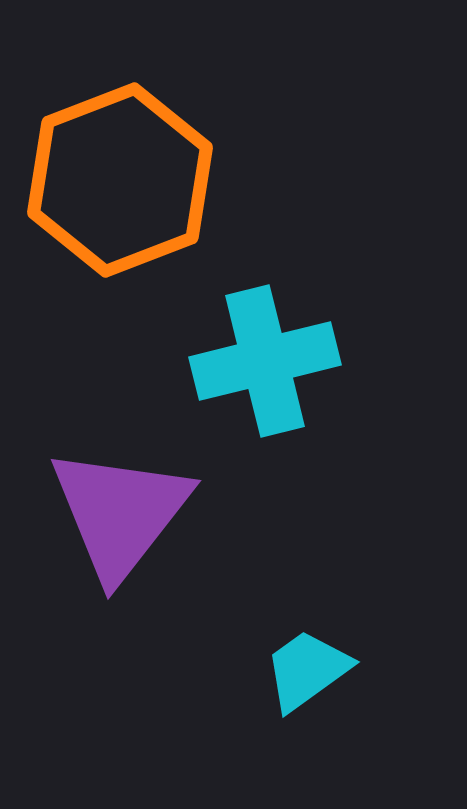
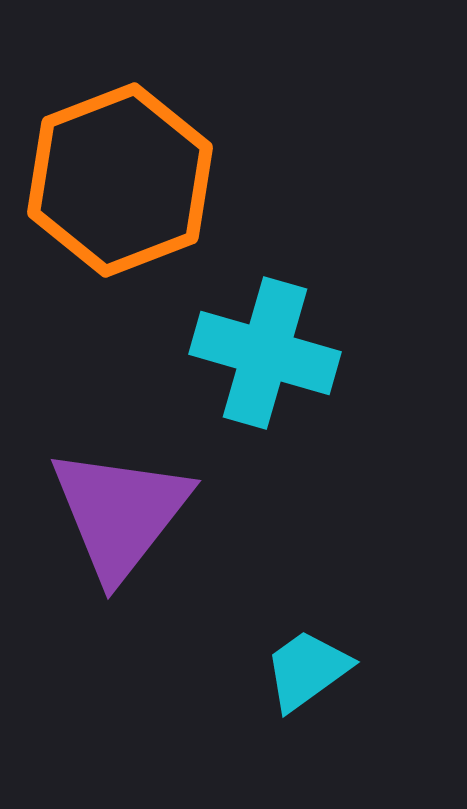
cyan cross: moved 8 px up; rotated 30 degrees clockwise
